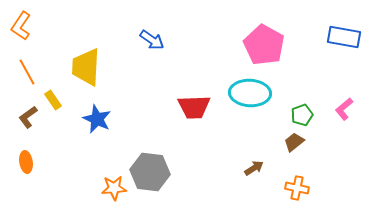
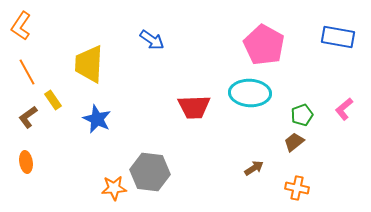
blue rectangle: moved 6 px left
yellow trapezoid: moved 3 px right, 3 px up
